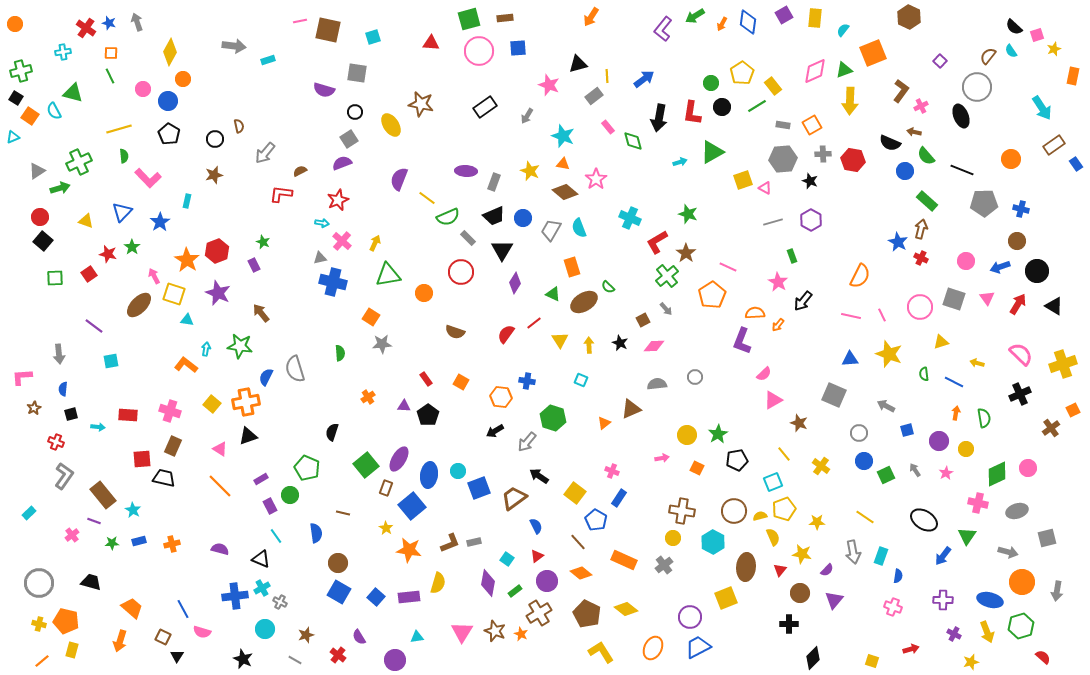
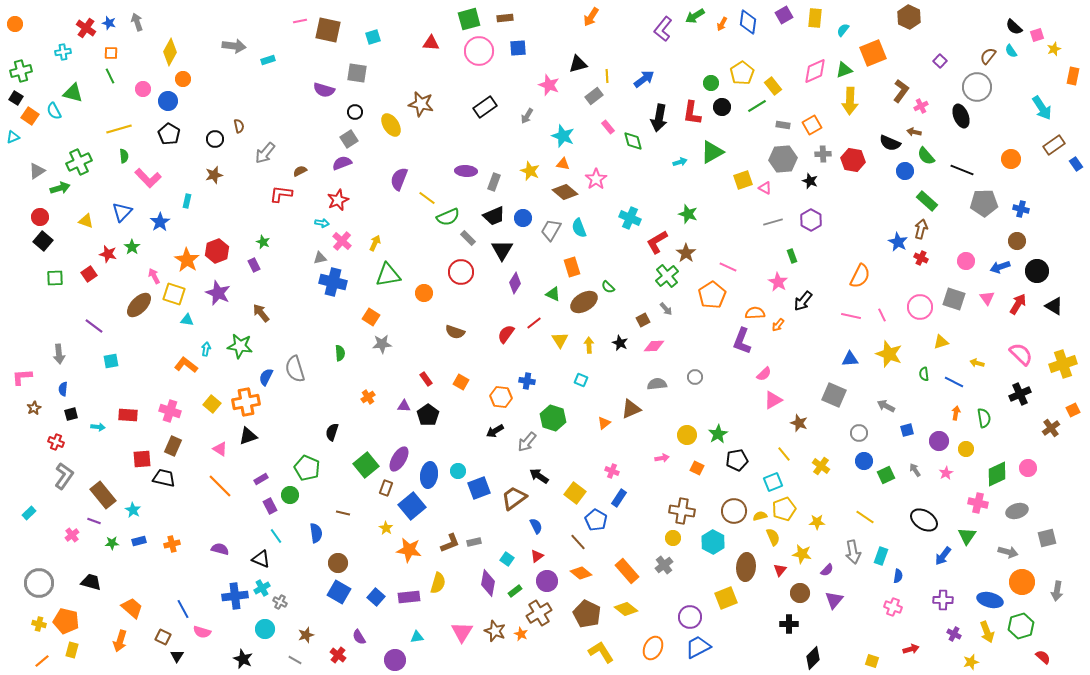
orange rectangle at (624, 560): moved 3 px right, 11 px down; rotated 25 degrees clockwise
